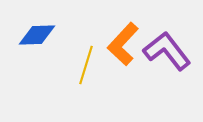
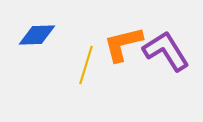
orange L-shape: rotated 33 degrees clockwise
purple L-shape: moved 1 px left; rotated 6 degrees clockwise
